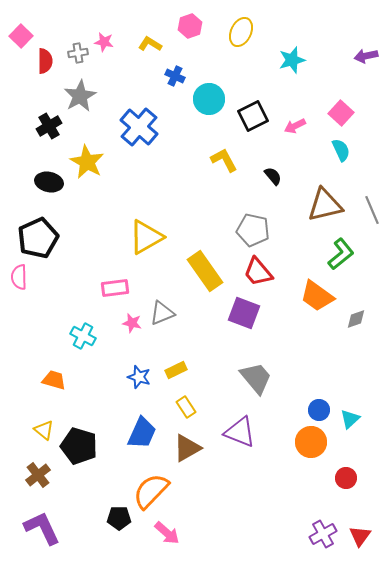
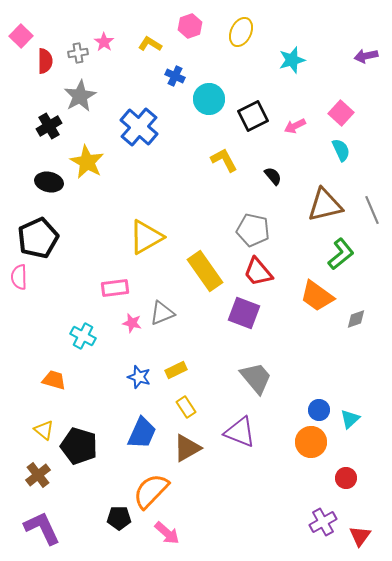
pink star at (104, 42): rotated 24 degrees clockwise
purple cross at (323, 534): moved 12 px up
